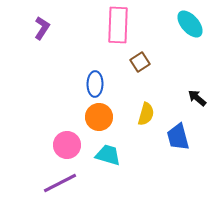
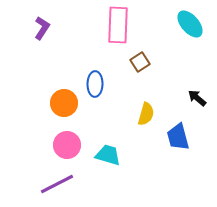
orange circle: moved 35 px left, 14 px up
purple line: moved 3 px left, 1 px down
